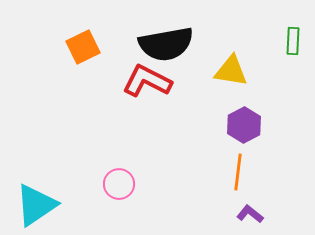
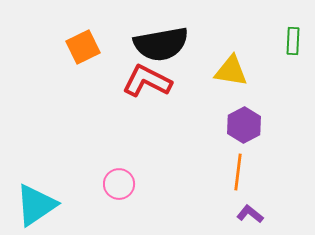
black semicircle: moved 5 px left
